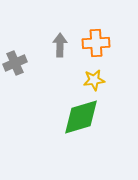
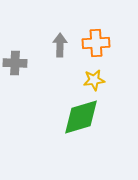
gray cross: rotated 25 degrees clockwise
